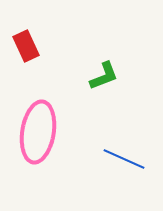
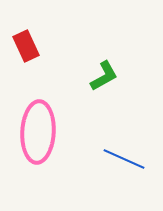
green L-shape: rotated 8 degrees counterclockwise
pink ellipse: rotated 6 degrees counterclockwise
